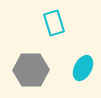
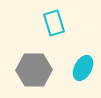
gray hexagon: moved 3 px right
